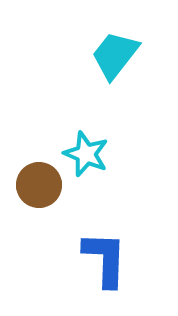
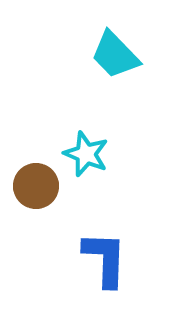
cyan trapezoid: rotated 82 degrees counterclockwise
brown circle: moved 3 px left, 1 px down
